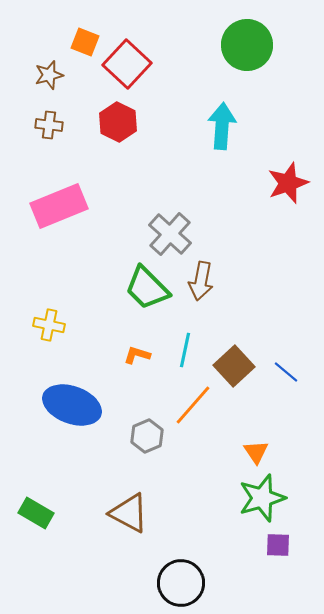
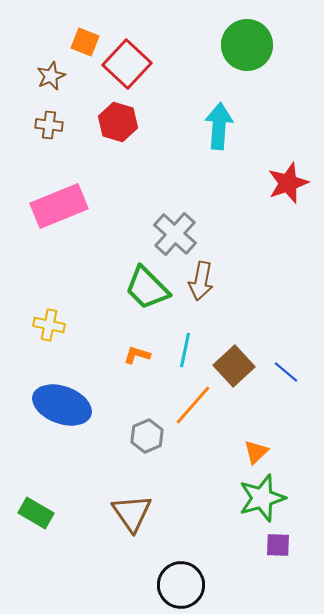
brown star: moved 2 px right, 1 px down; rotated 8 degrees counterclockwise
red hexagon: rotated 9 degrees counterclockwise
cyan arrow: moved 3 px left
gray cross: moved 5 px right
blue ellipse: moved 10 px left
orange triangle: rotated 20 degrees clockwise
brown triangle: moved 3 px right; rotated 27 degrees clockwise
black circle: moved 2 px down
